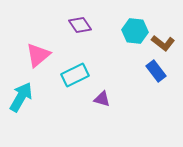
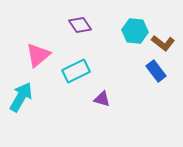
cyan rectangle: moved 1 px right, 4 px up
